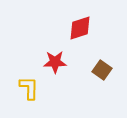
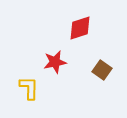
red star: rotated 10 degrees counterclockwise
